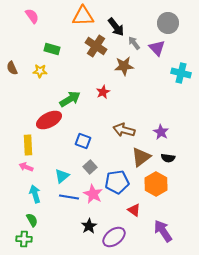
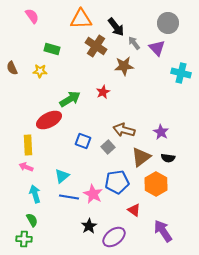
orange triangle: moved 2 px left, 3 px down
gray square: moved 18 px right, 20 px up
